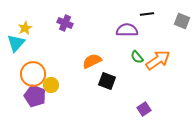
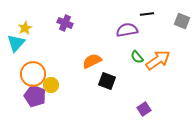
purple semicircle: rotated 10 degrees counterclockwise
